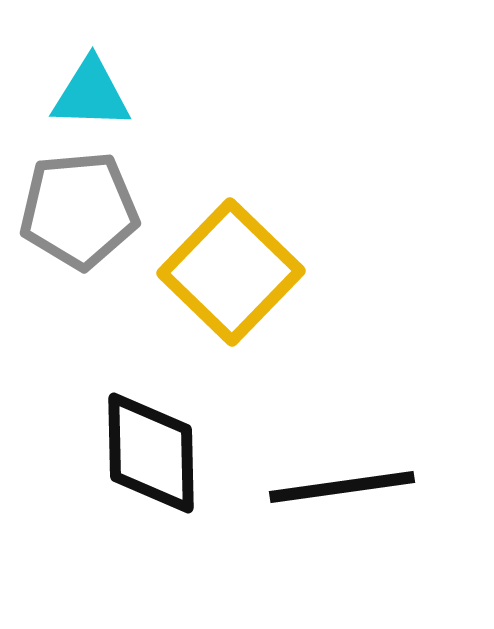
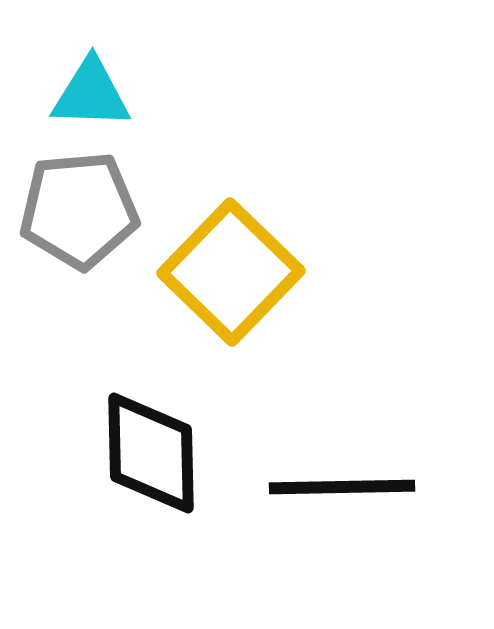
black line: rotated 7 degrees clockwise
